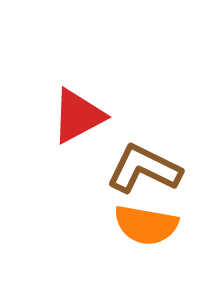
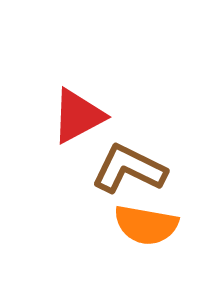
brown L-shape: moved 15 px left
